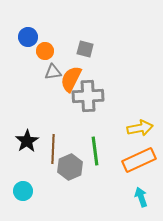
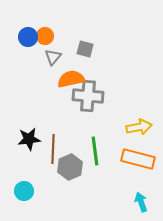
orange circle: moved 15 px up
gray triangle: moved 15 px up; rotated 42 degrees counterclockwise
orange semicircle: rotated 52 degrees clockwise
gray cross: rotated 8 degrees clockwise
yellow arrow: moved 1 px left, 1 px up
black star: moved 2 px right, 2 px up; rotated 25 degrees clockwise
orange rectangle: moved 1 px left, 1 px up; rotated 40 degrees clockwise
cyan circle: moved 1 px right
cyan arrow: moved 5 px down
